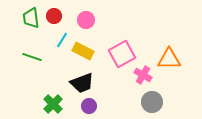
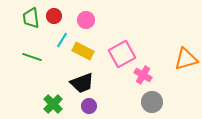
orange triangle: moved 17 px right; rotated 15 degrees counterclockwise
